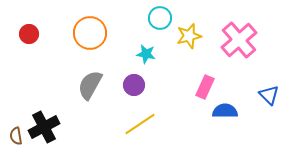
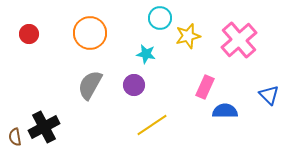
yellow star: moved 1 px left
yellow line: moved 12 px right, 1 px down
brown semicircle: moved 1 px left, 1 px down
